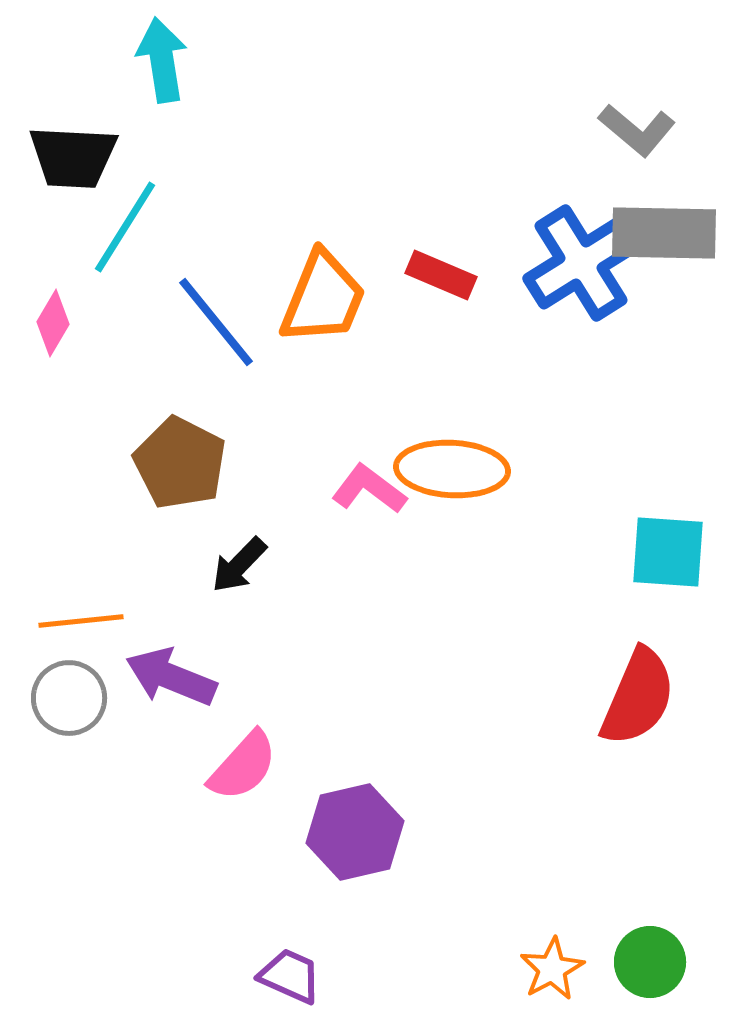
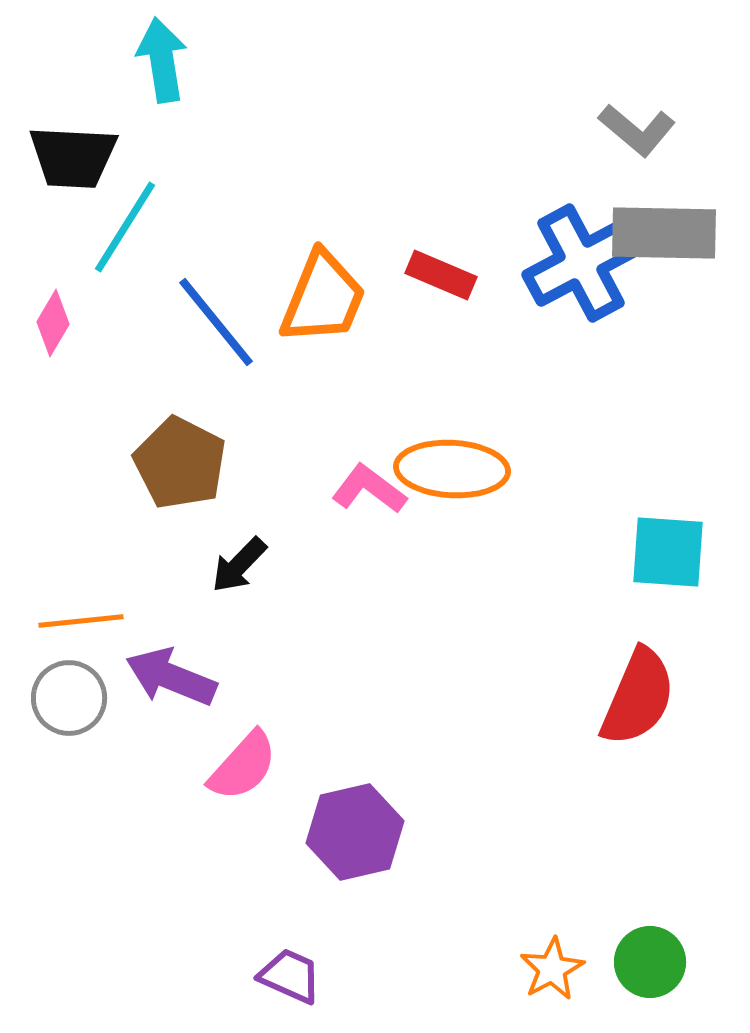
blue cross: rotated 4 degrees clockwise
